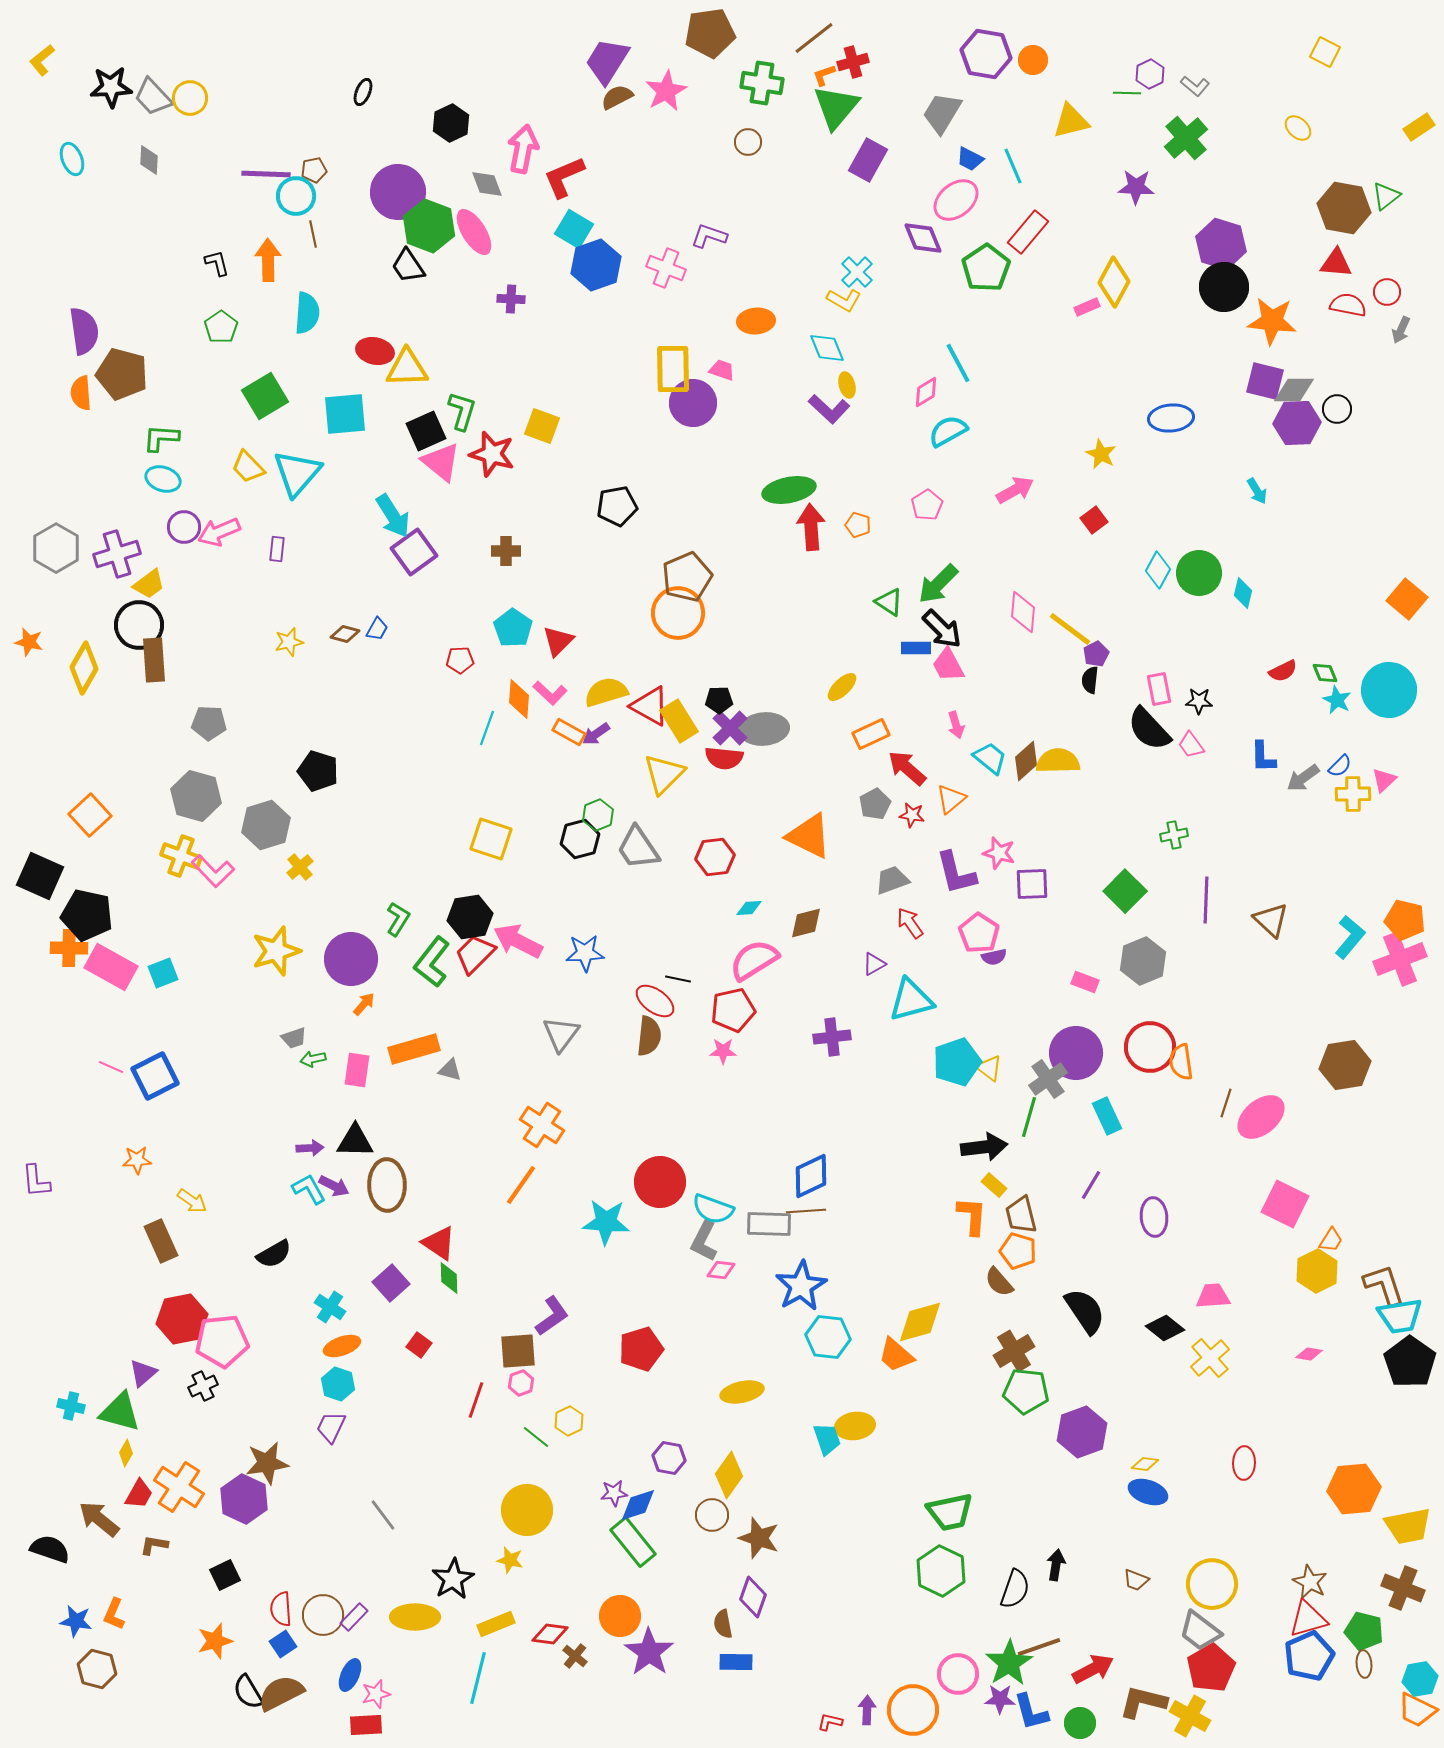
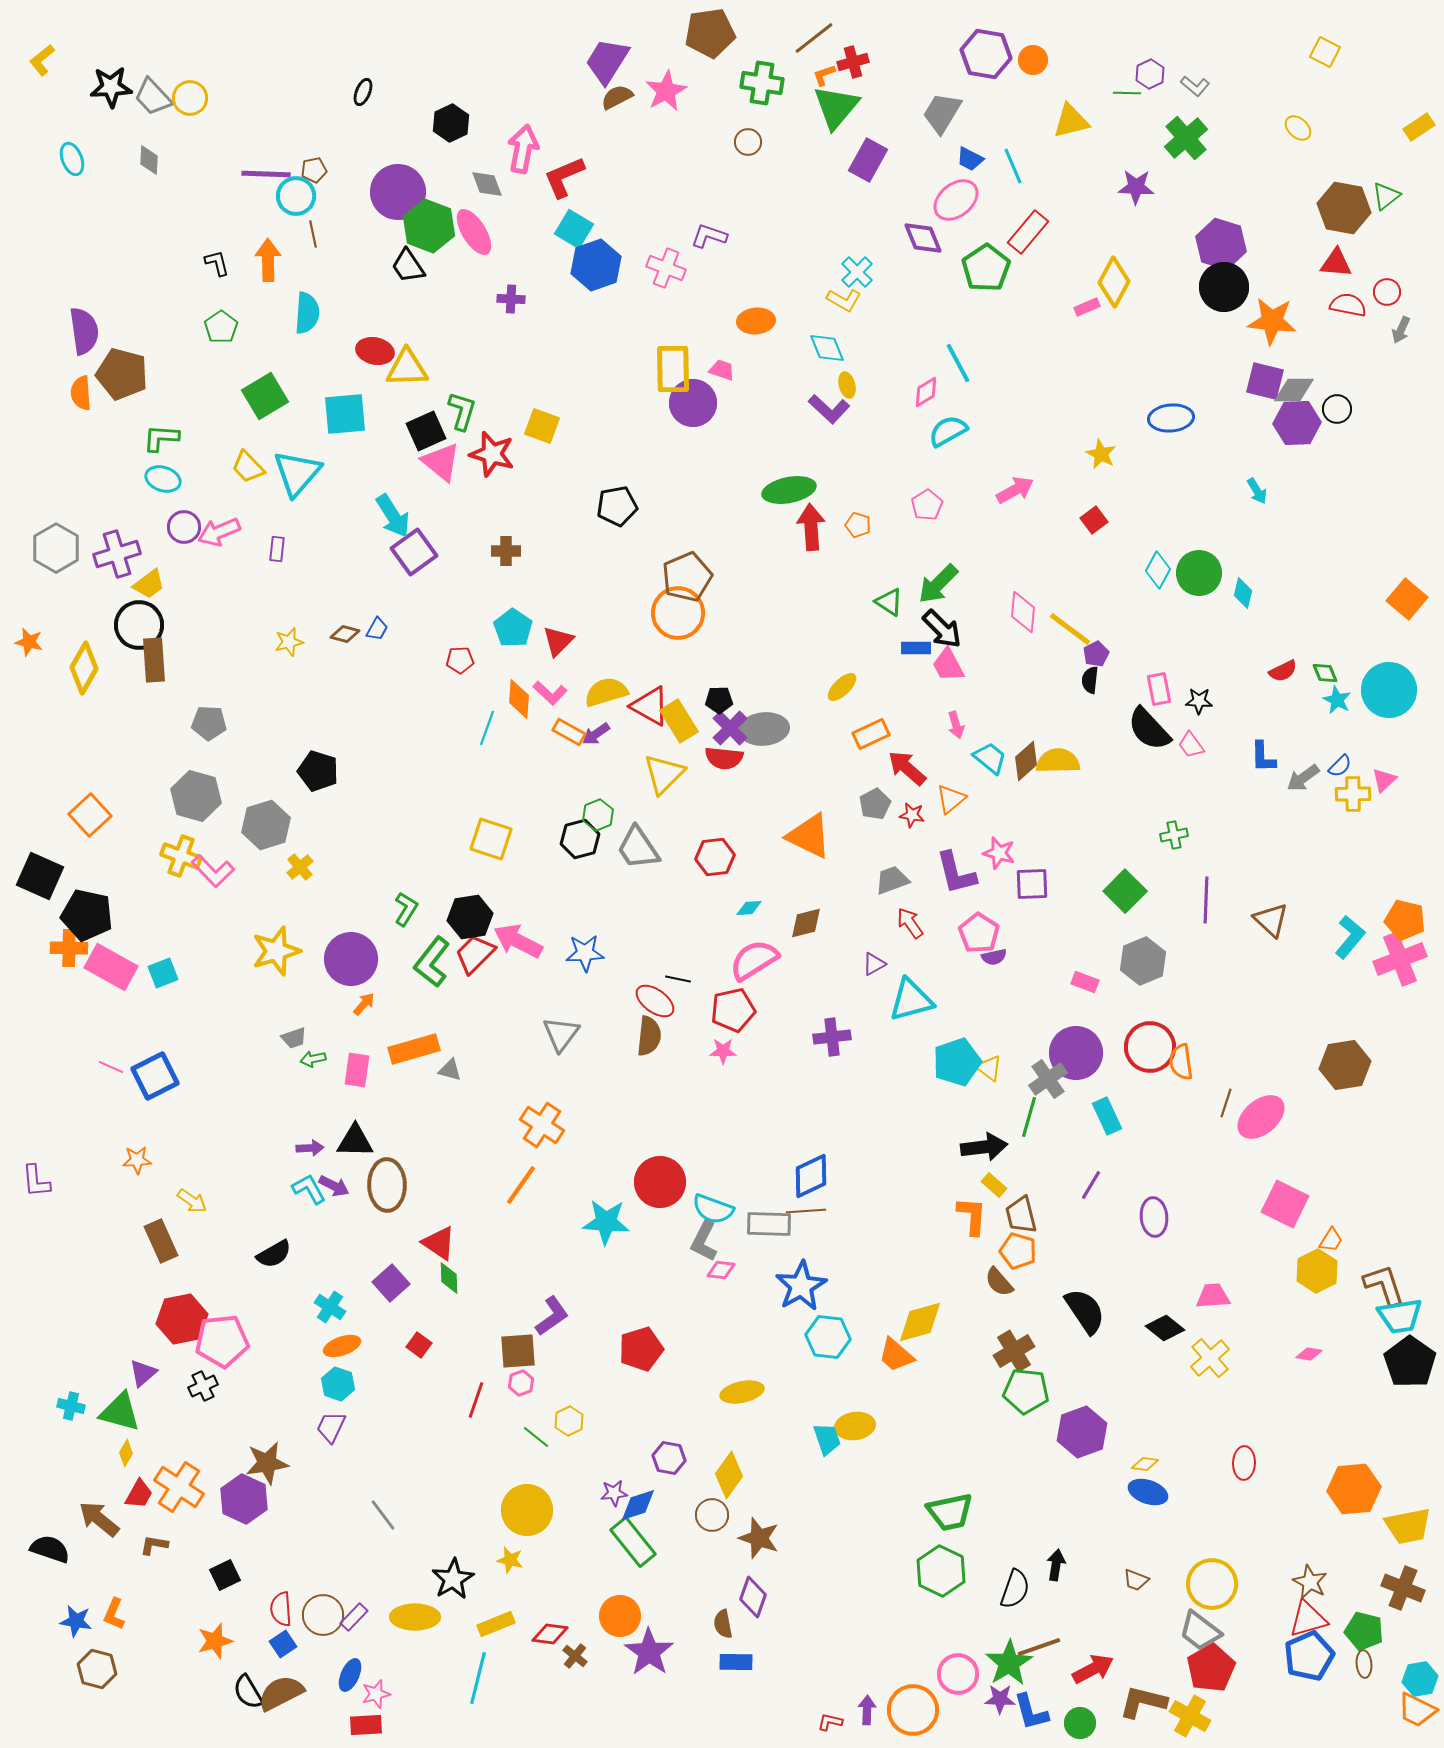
green L-shape at (398, 919): moved 8 px right, 10 px up
